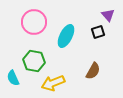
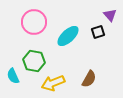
purple triangle: moved 2 px right
cyan ellipse: moved 2 px right; rotated 20 degrees clockwise
brown semicircle: moved 4 px left, 8 px down
cyan semicircle: moved 2 px up
